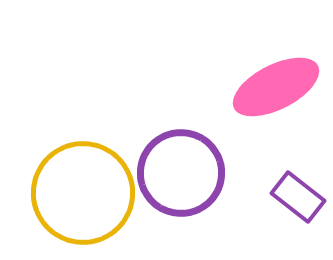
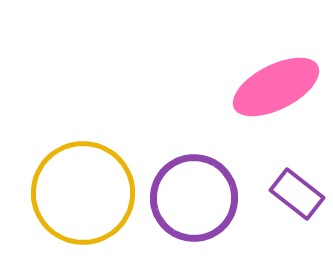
purple circle: moved 13 px right, 25 px down
purple rectangle: moved 1 px left, 3 px up
